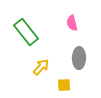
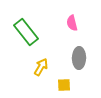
yellow arrow: rotated 12 degrees counterclockwise
